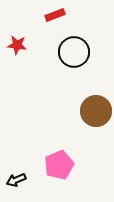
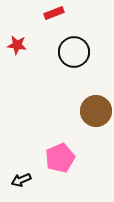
red rectangle: moved 1 px left, 2 px up
pink pentagon: moved 1 px right, 7 px up
black arrow: moved 5 px right
